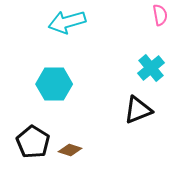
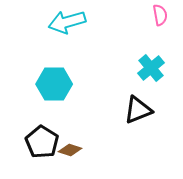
black pentagon: moved 9 px right
